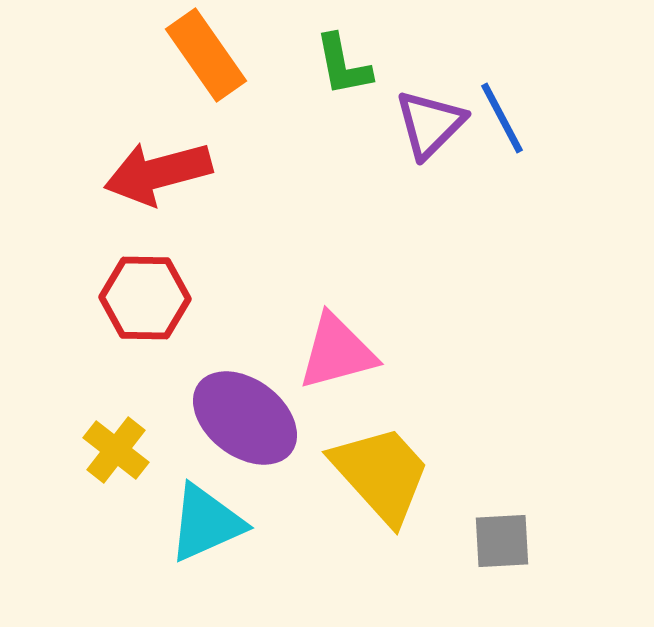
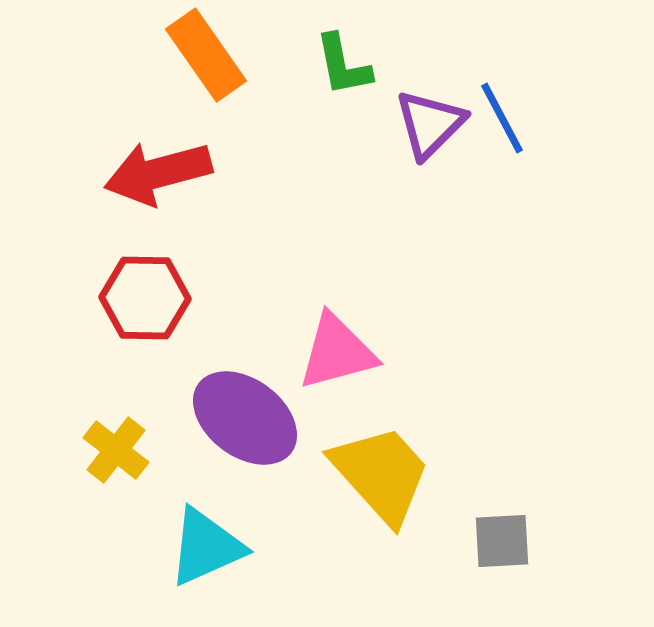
cyan triangle: moved 24 px down
